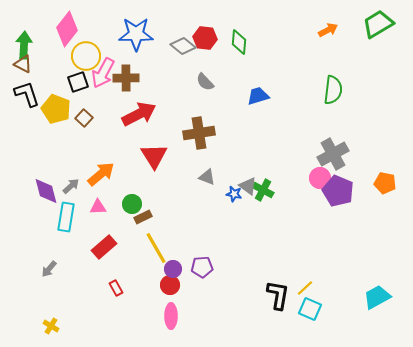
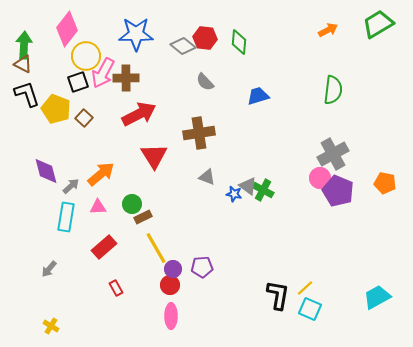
purple diamond at (46, 191): moved 20 px up
